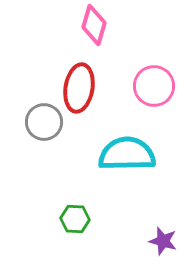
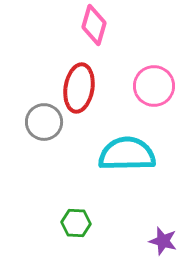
green hexagon: moved 1 px right, 4 px down
